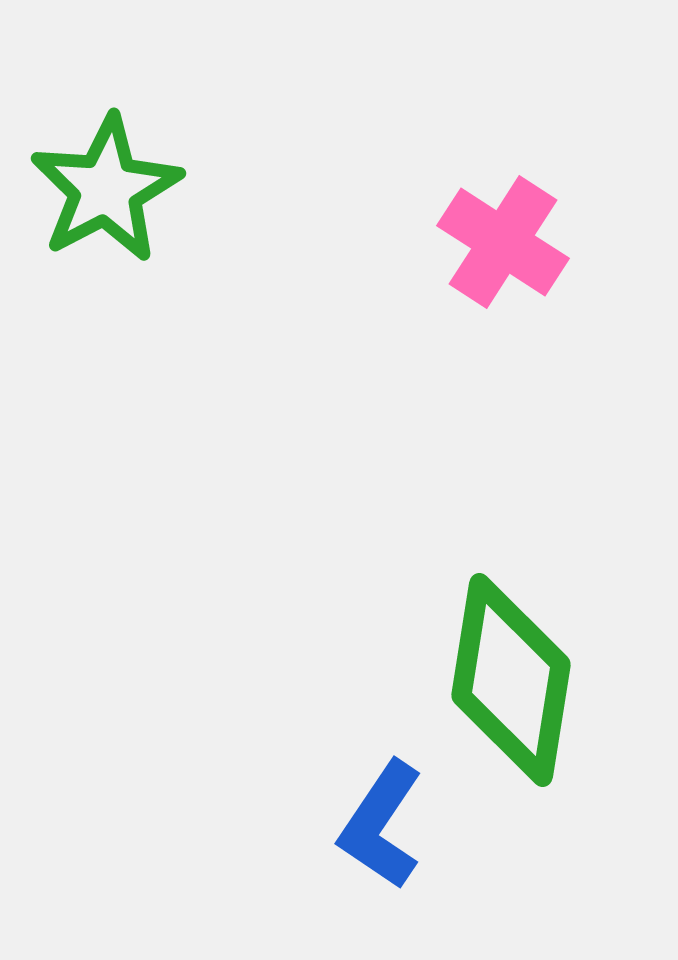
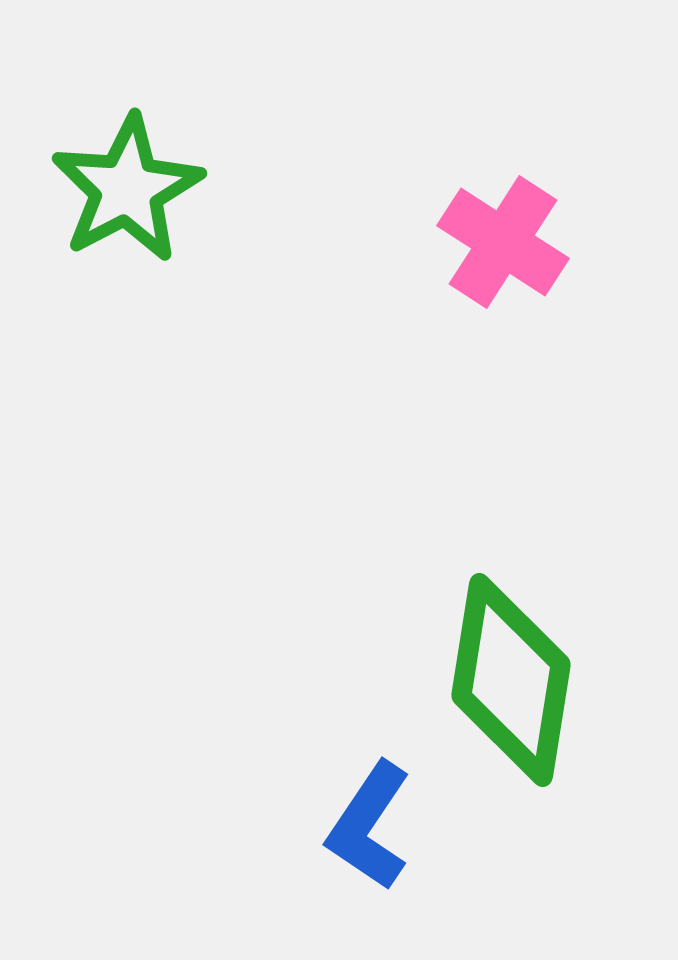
green star: moved 21 px right
blue L-shape: moved 12 px left, 1 px down
